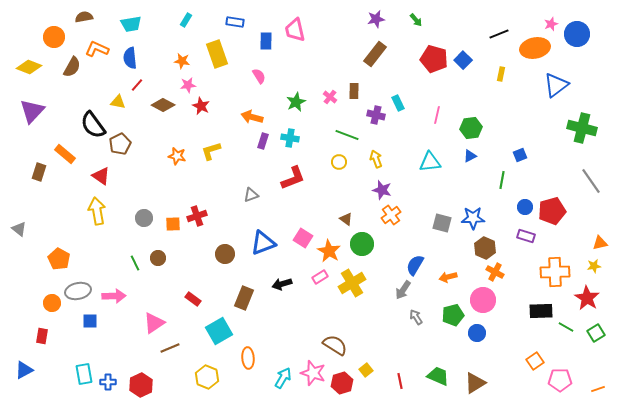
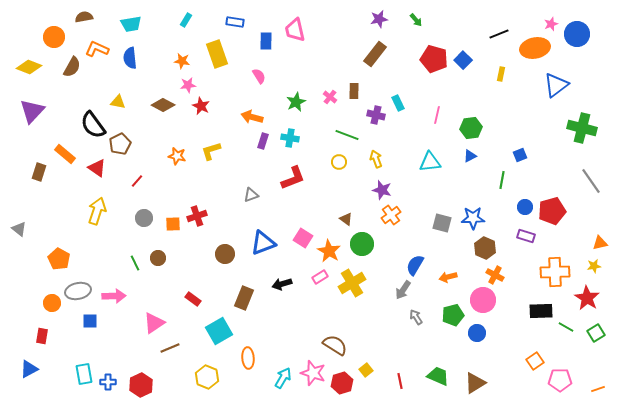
purple star at (376, 19): moved 3 px right
red line at (137, 85): moved 96 px down
red triangle at (101, 176): moved 4 px left, 8 px up
yellow arrow at (97, 211): rotated 28 degrees clockwise
orange cross at (495, 272): moved 3 px down
blue triangle at (24, 370): moved 5 px right, 1 px up
